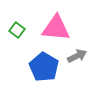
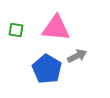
green square: moved 1 px left; rotated 28 degrees counterclockwise
blue pentagon: moved 3 px right, 2 px down
